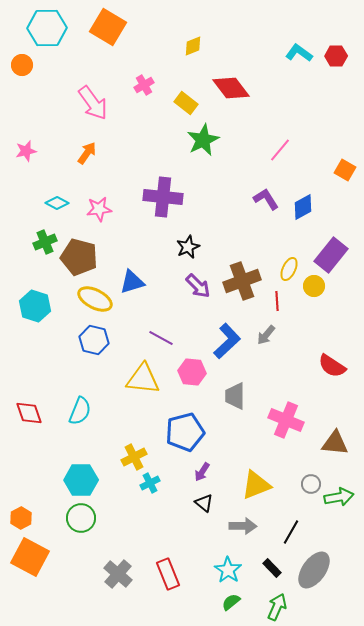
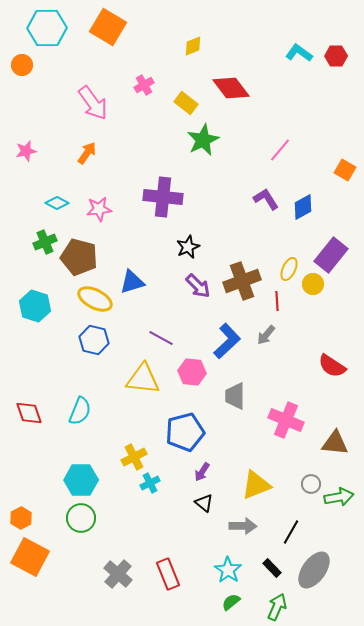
yellow circle at (314, 286): moved 1 px left, 2 px up
